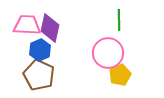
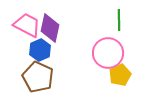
pink trapezoid: rotated 24 degrees clockwise
brown pentagon: moved 1 px left, 2 px down
